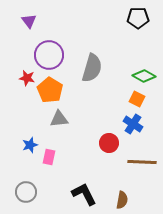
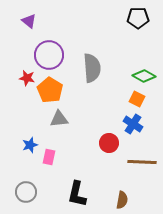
purple triangle: rotated 14 degrees counterclockwise
gray semicircle: rotated 20 degrees counterclockwise
black L-shape: moved 7 px left; rotated 140 degrees counterclockwise
